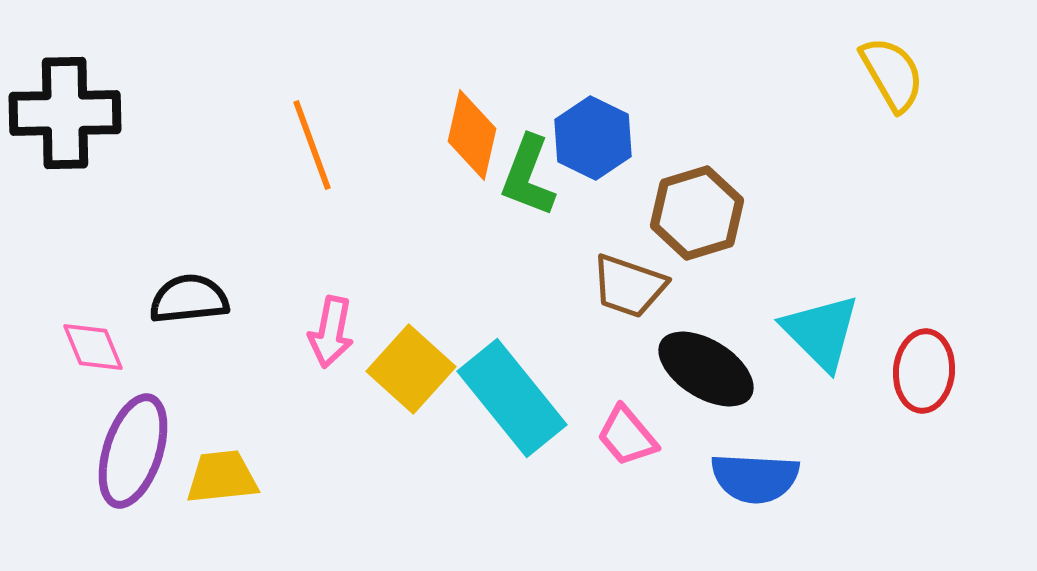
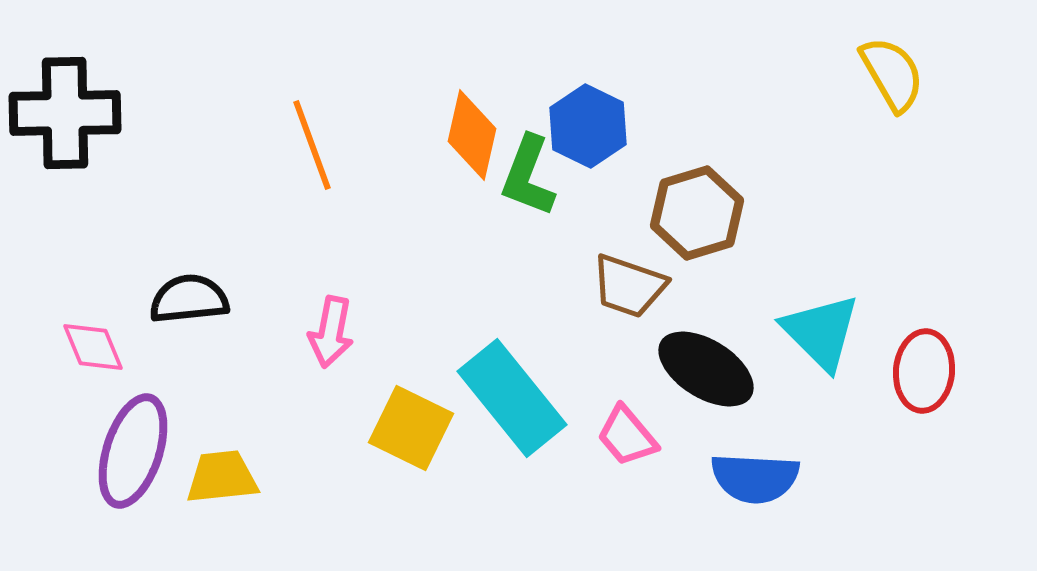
blue hexagon: moved 5 px left, 12 px up
yellow square: moved 59 px down; rotated 16 degrees counterclockwise
